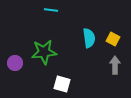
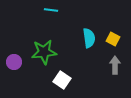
purple circle: moved 1 px left, 1 px up
white square: moved 4 px up; rotated 18 degrees clockwise
